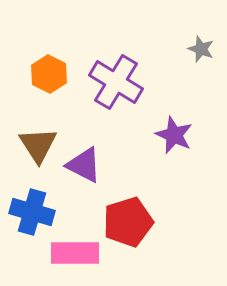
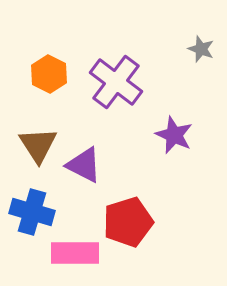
purple cross: rotated 6 degrees clockwise
